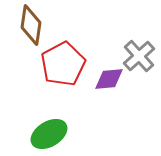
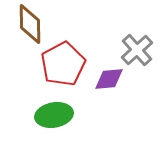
brown diamond: moved 1 px left, 1 px up; rotated 9 degrees counterclockwise
gray cross: moved 2 px left, 6 px up
green ellipse: moved 5 px right, 19 px up; rotated 21 degrees clockwise
